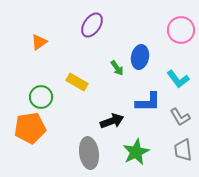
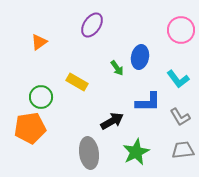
black arrow: rotated 10 degrees counterclockwise
gray trapezoid: rotated 90 degrees clockwise
